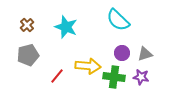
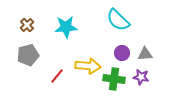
cyan star: rotated 25 degrees counterclockwise
gray triangle: rotated 14 degrees clockwise
green cross: moved 2 px down
